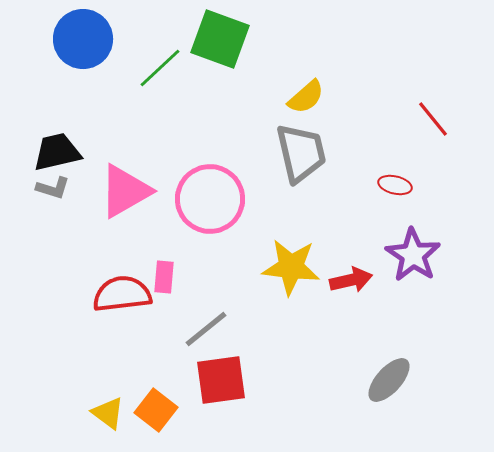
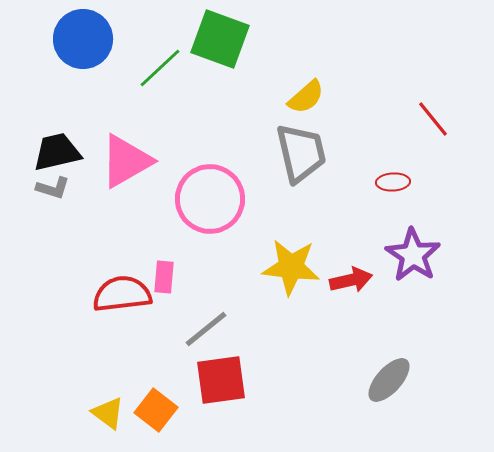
red ellipse: moved 2 px left, 3 px up; rotated 16 degrees counterclockwise
pink triangle: moved 1 px right, 30 px up
